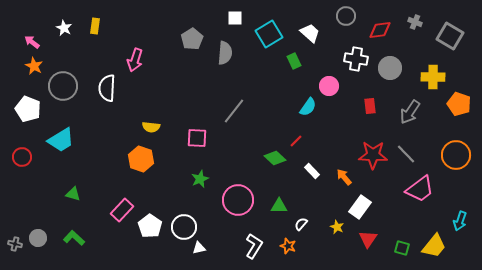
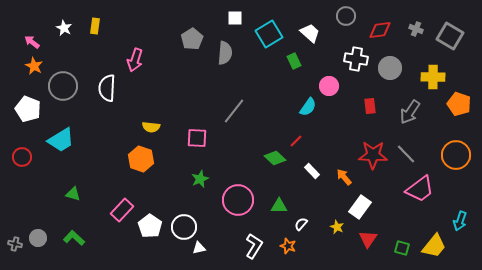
gray cross at (415, 22): moved 1 px right, 7 px down
